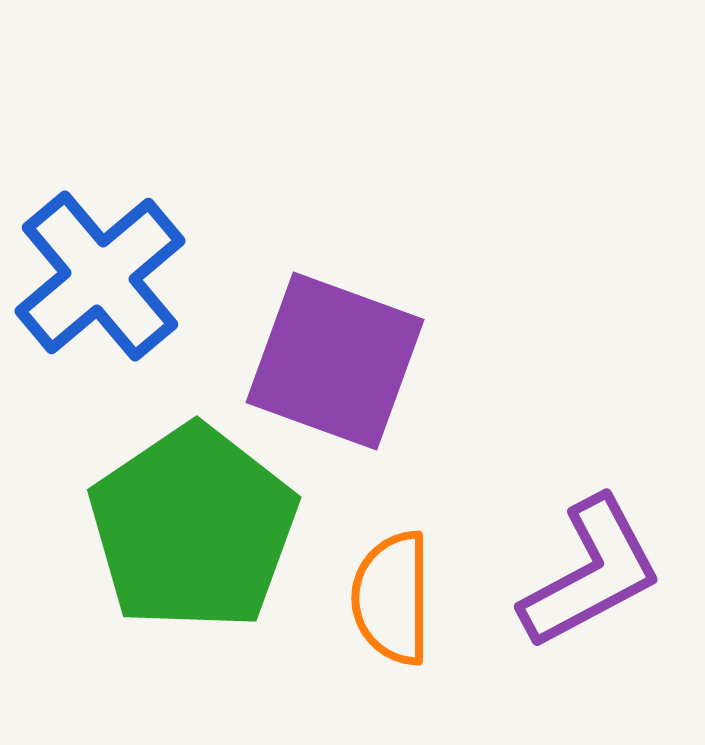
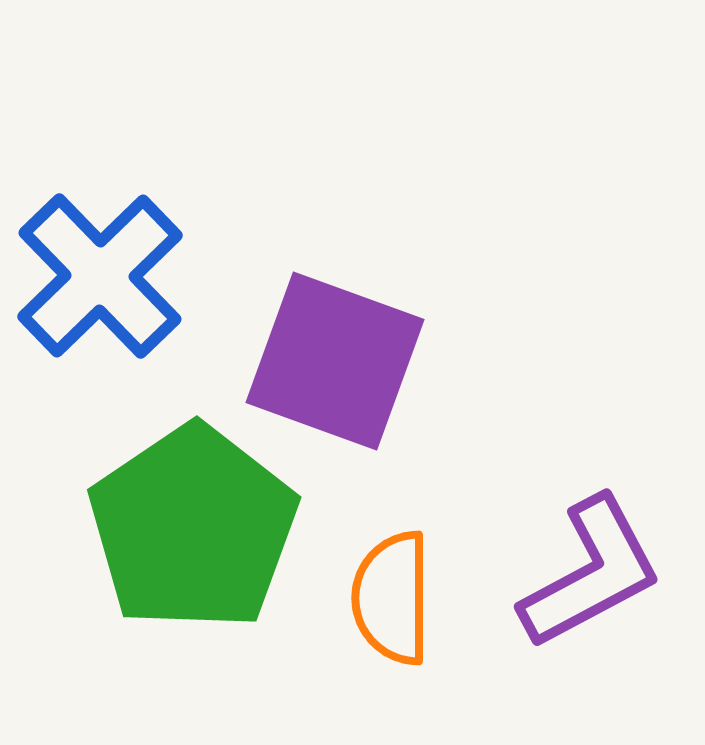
blue cross: rotated 4 degrees counterclockwise
